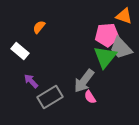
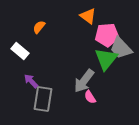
orange triangle: moved 36 px left; rotated 18 degrees clockwise
green triangle: moved 1 px right, 2 px down
gray rectangle: moved 7 px left, 2 px down; rotated 50 degrees counterclockwise
